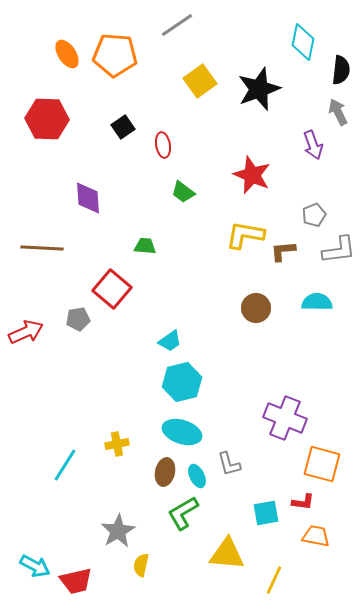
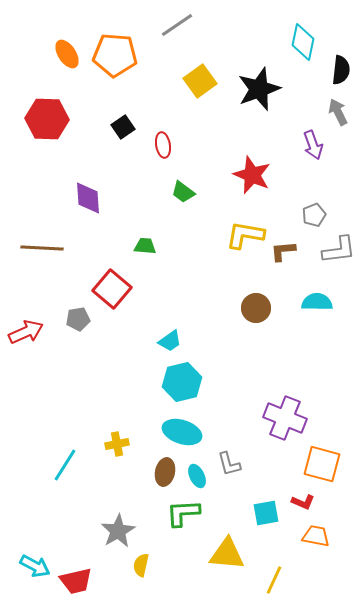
red L-shape at (303, 502): rotated 15 degrees clockwise
green L-shape at (183, 513): rotated 27 degrees clockwise
